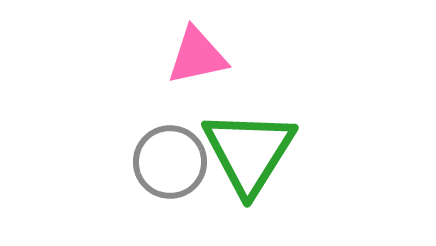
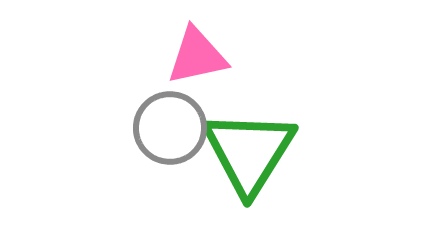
gray circle: moved 34 px up
